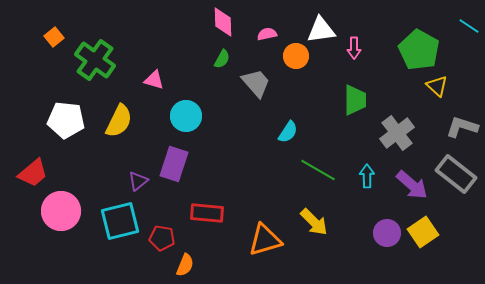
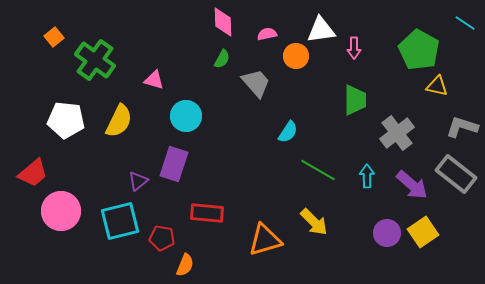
cyan line: moved 4 px left, 3 px up
yellow triangle: rotated 30 degrees counterclockwise
